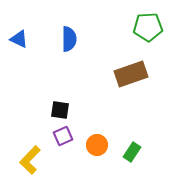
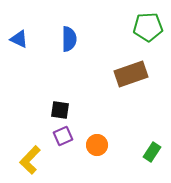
green rectangle: moved 20 px right
